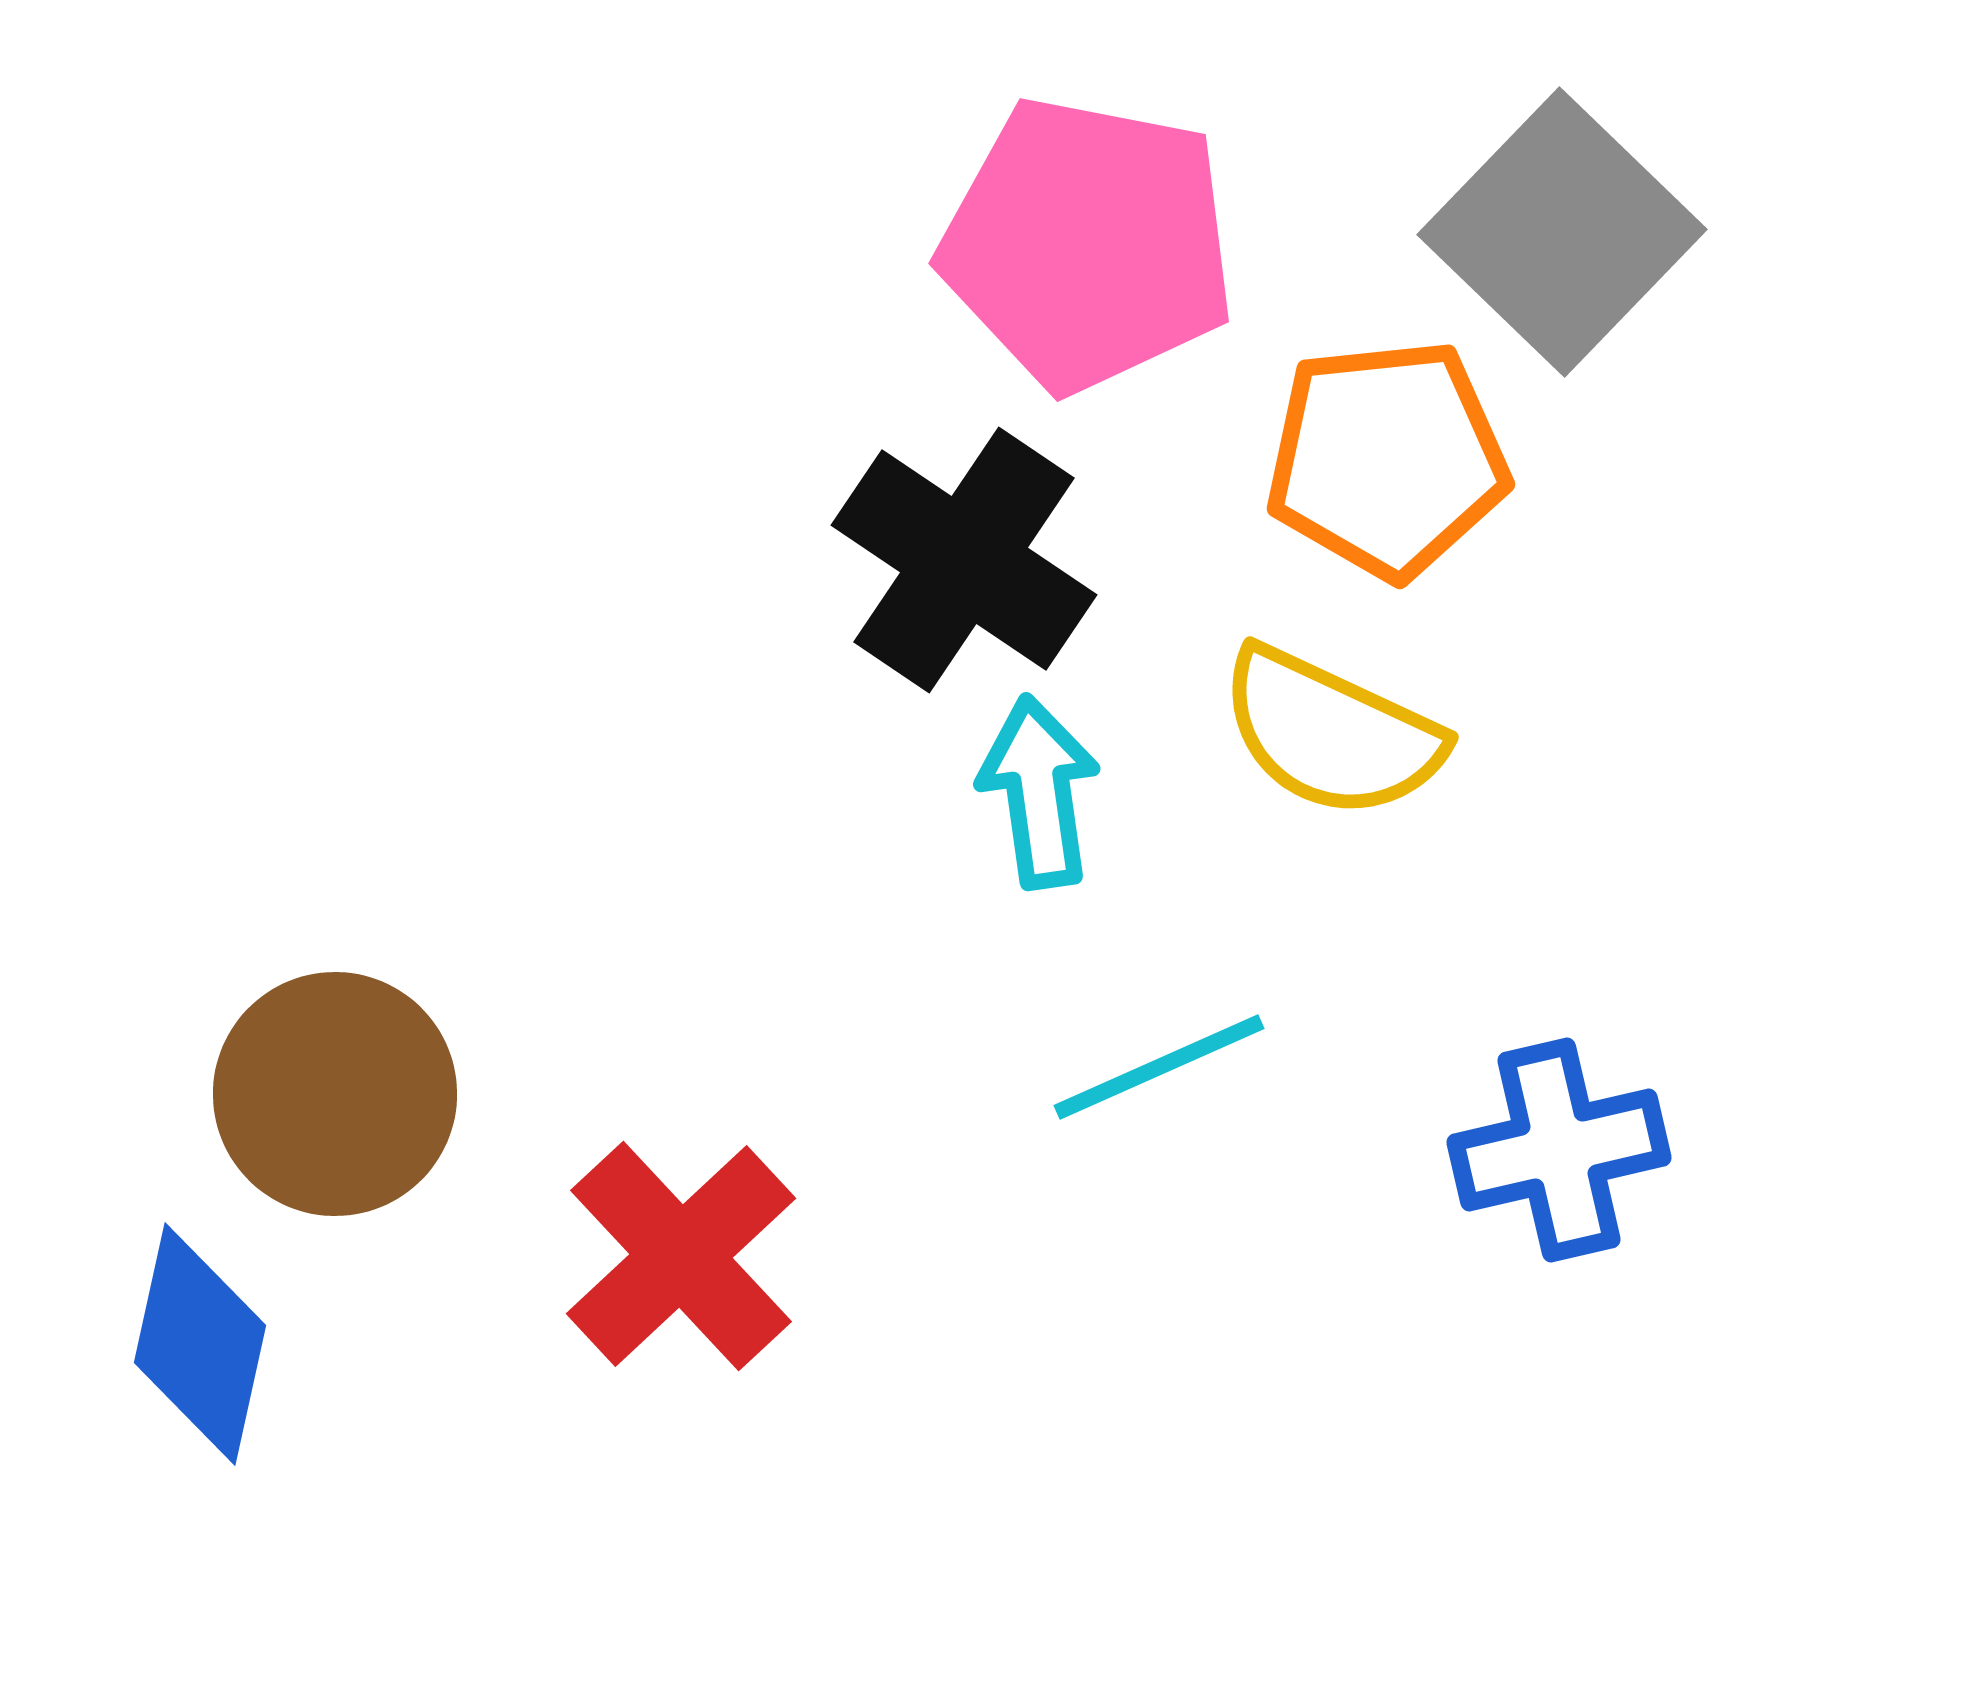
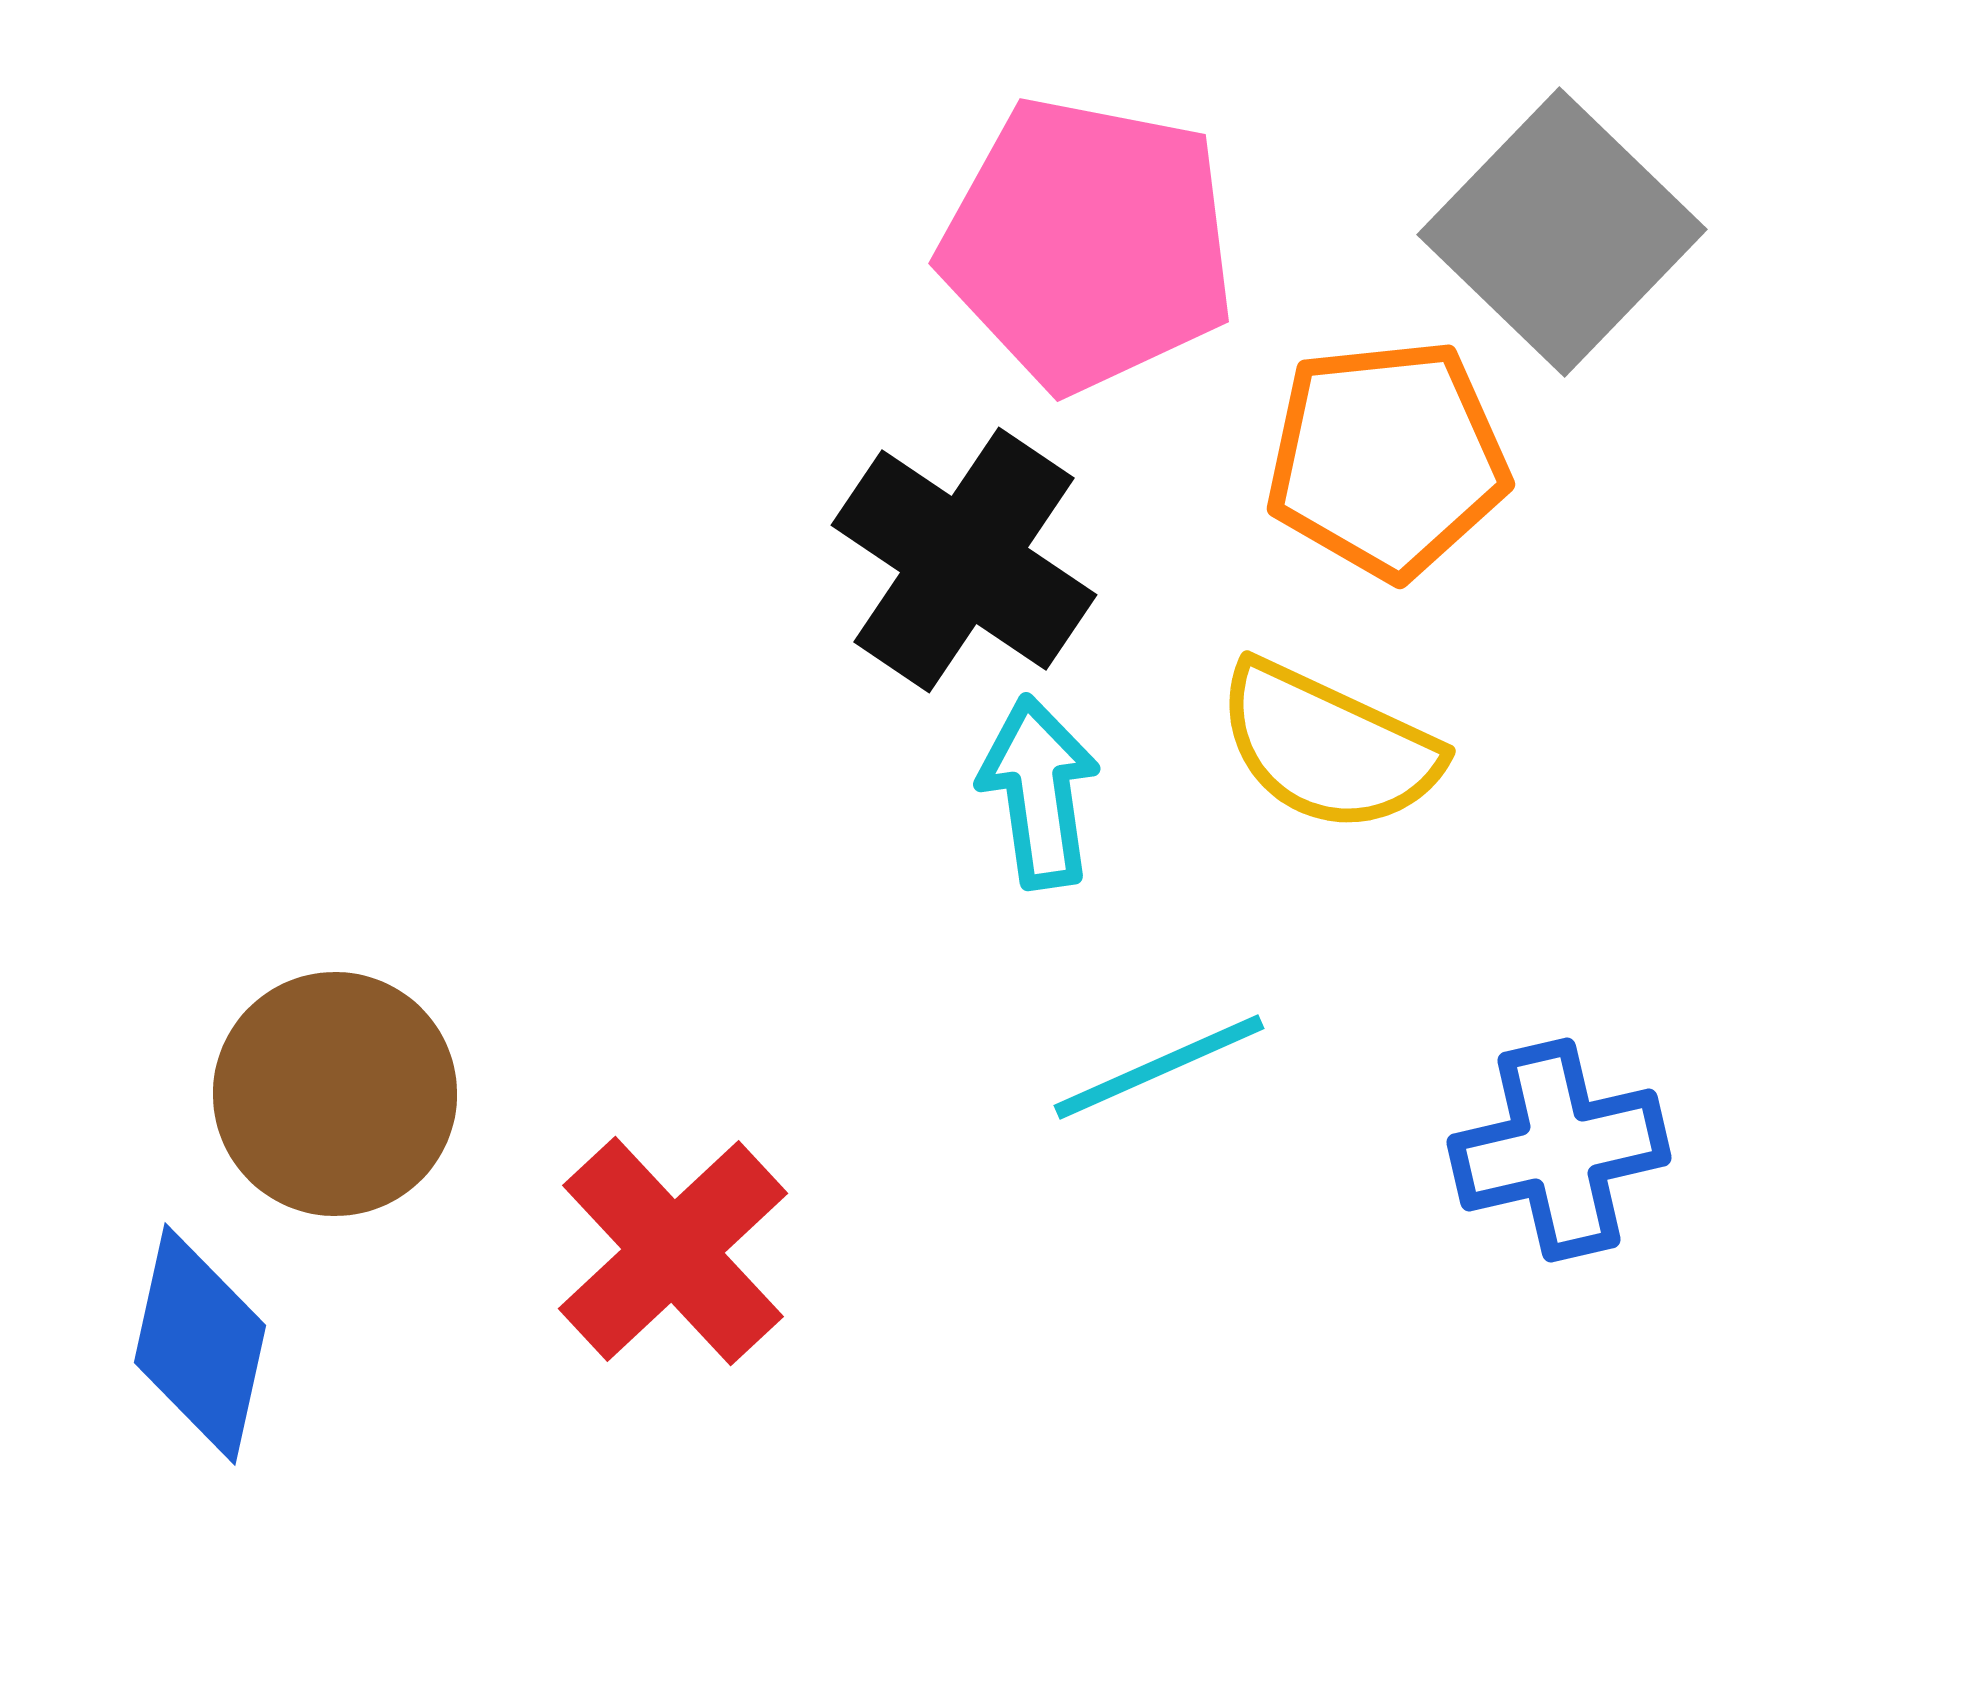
yellow semicircle: moved 3 px left, 14 px down
red cross: moved 8 px left, 5 px up
